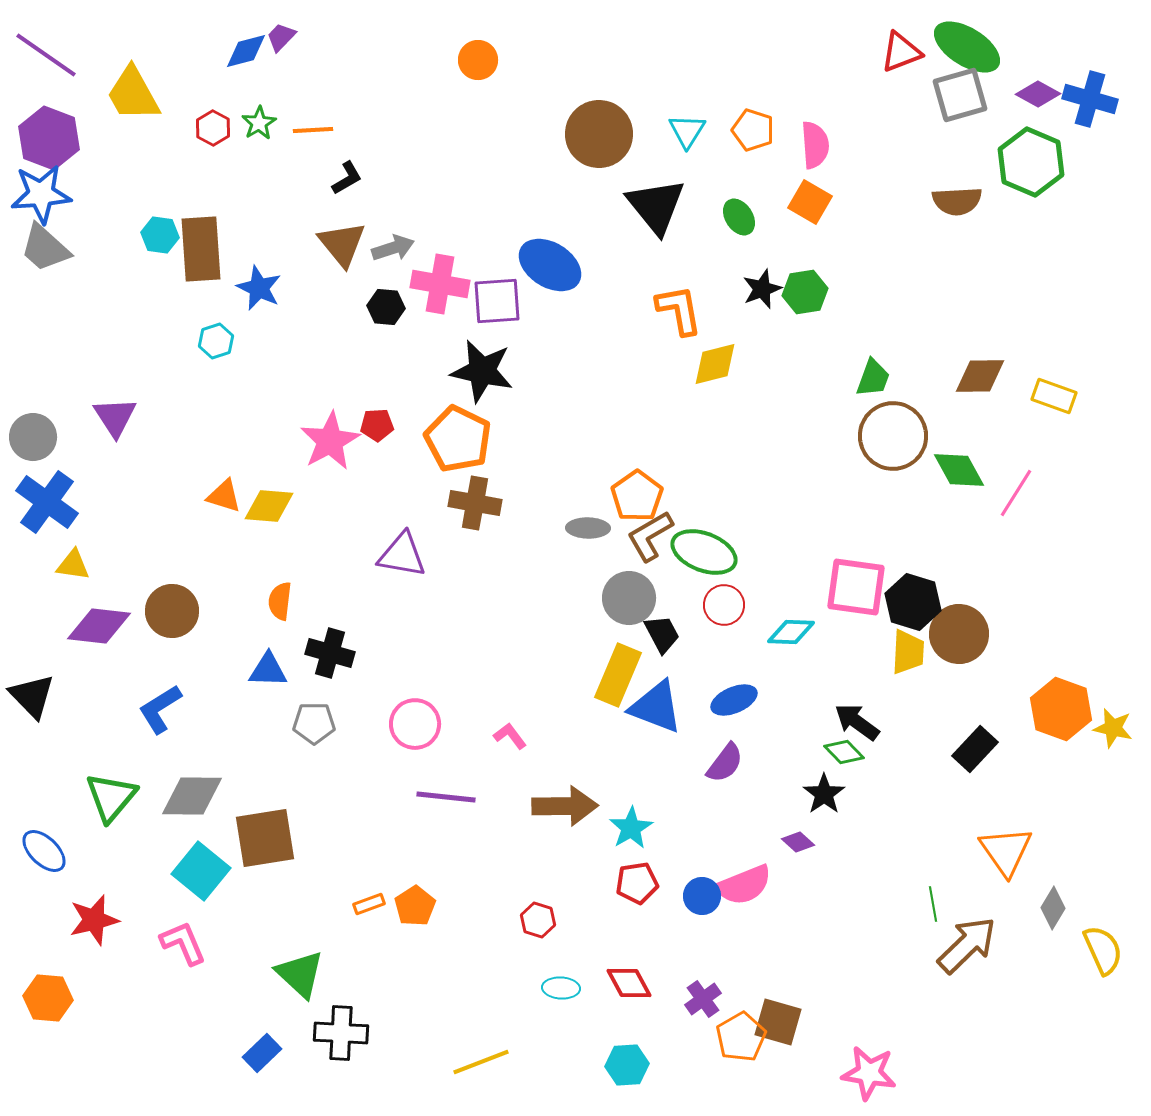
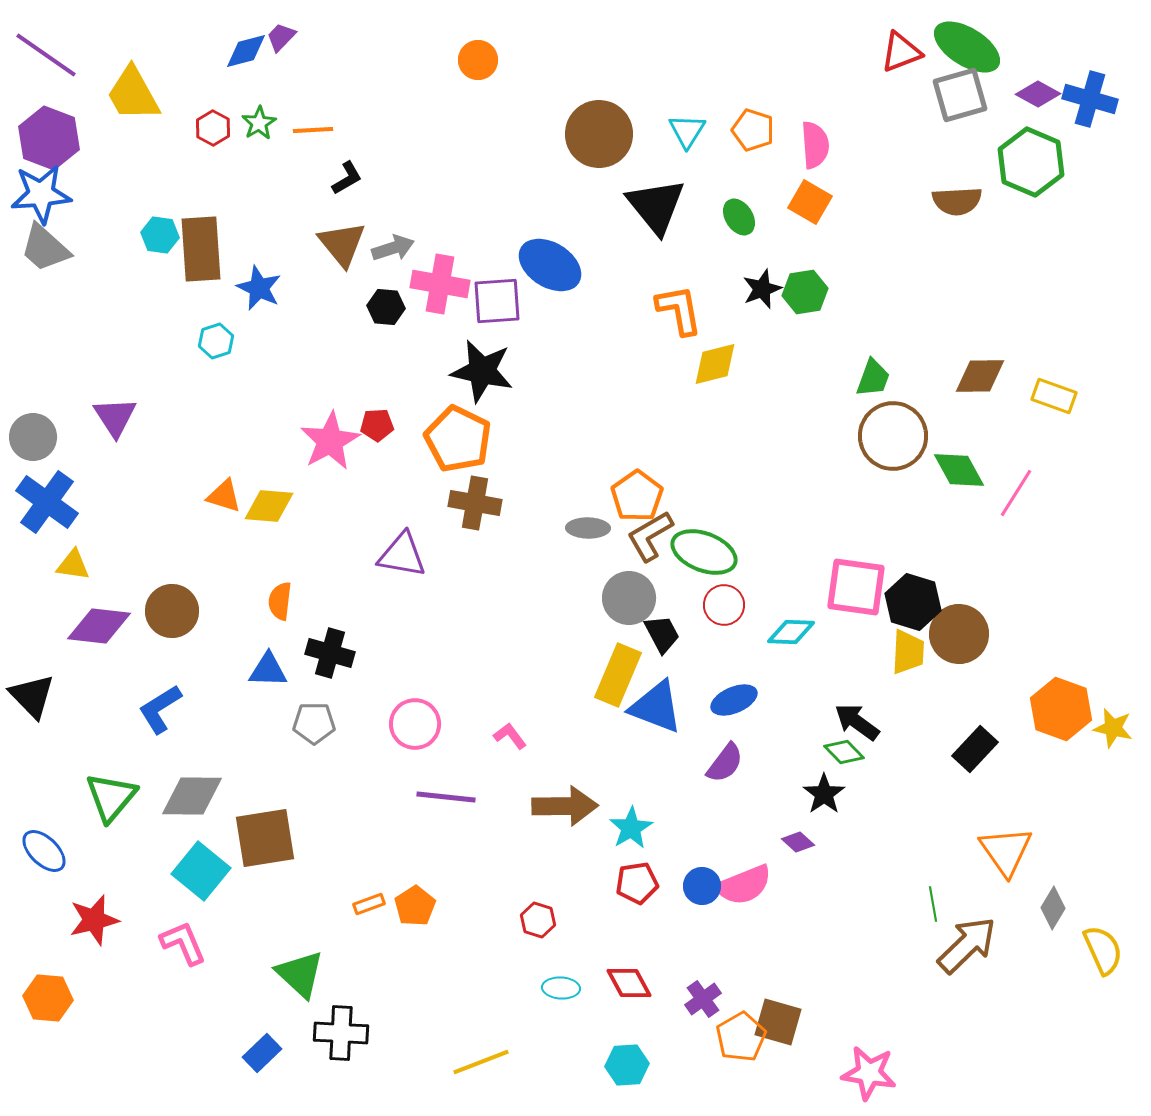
blue circle at (702, 896): moved 10 px up
